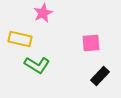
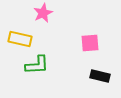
pink square: moved 1 px left
green L-shape: rotated 35 degrees counterclockwise
black rectangle: rotated 60 degrees clockwise
